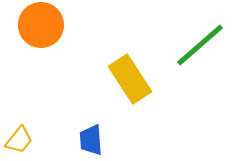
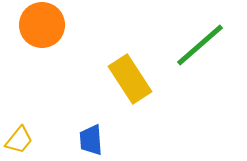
orange circle: moved 1 px right
